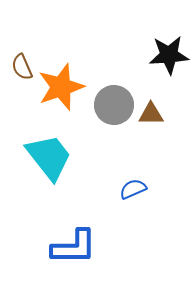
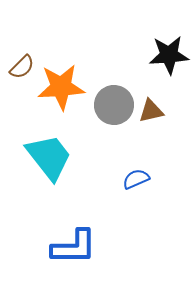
brown semicircle: rotated 112 degrees counterclockwise
orange star: rotated 15 degrees clockwise
brown triangle: moved 3 px up; rotated 12 degrees counterclockwise
blue semicircle: moved 3 px right, 10 px up
